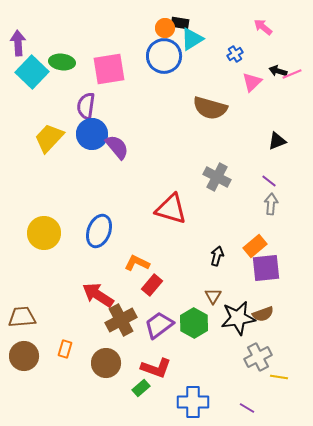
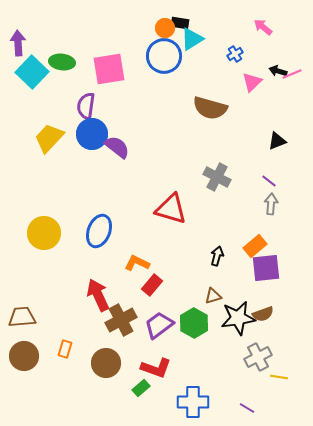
purple semicircle at (117, 147): rotated 12 degrees counterclockwise
red arrow at (98, 295): rotated 32 degrees clockwise
brown triangle at (213, 296): rotated 42 degrees clockwise
